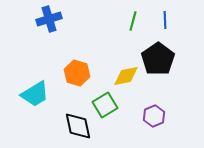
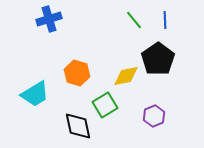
green line: moved 1 px right, 1 px up; rotated 54 degrees counterclockwise
